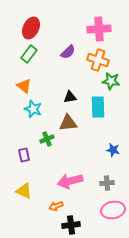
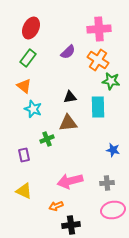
green rectangle: moved 1 px left, 4 px down
orange cross: rotated 15 degrees clockwise
